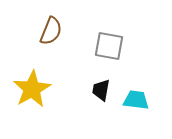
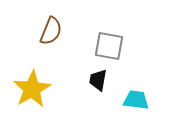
black trapezoid: moved 3 px left, 10 px up
